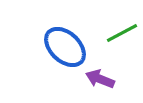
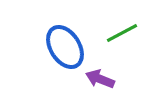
blue ellipse: rotated 15 degrees clockwise
